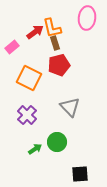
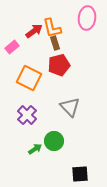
red arrow: moved 1 px left, 1 px up
green circle: moved 3 px left, 1 px up
